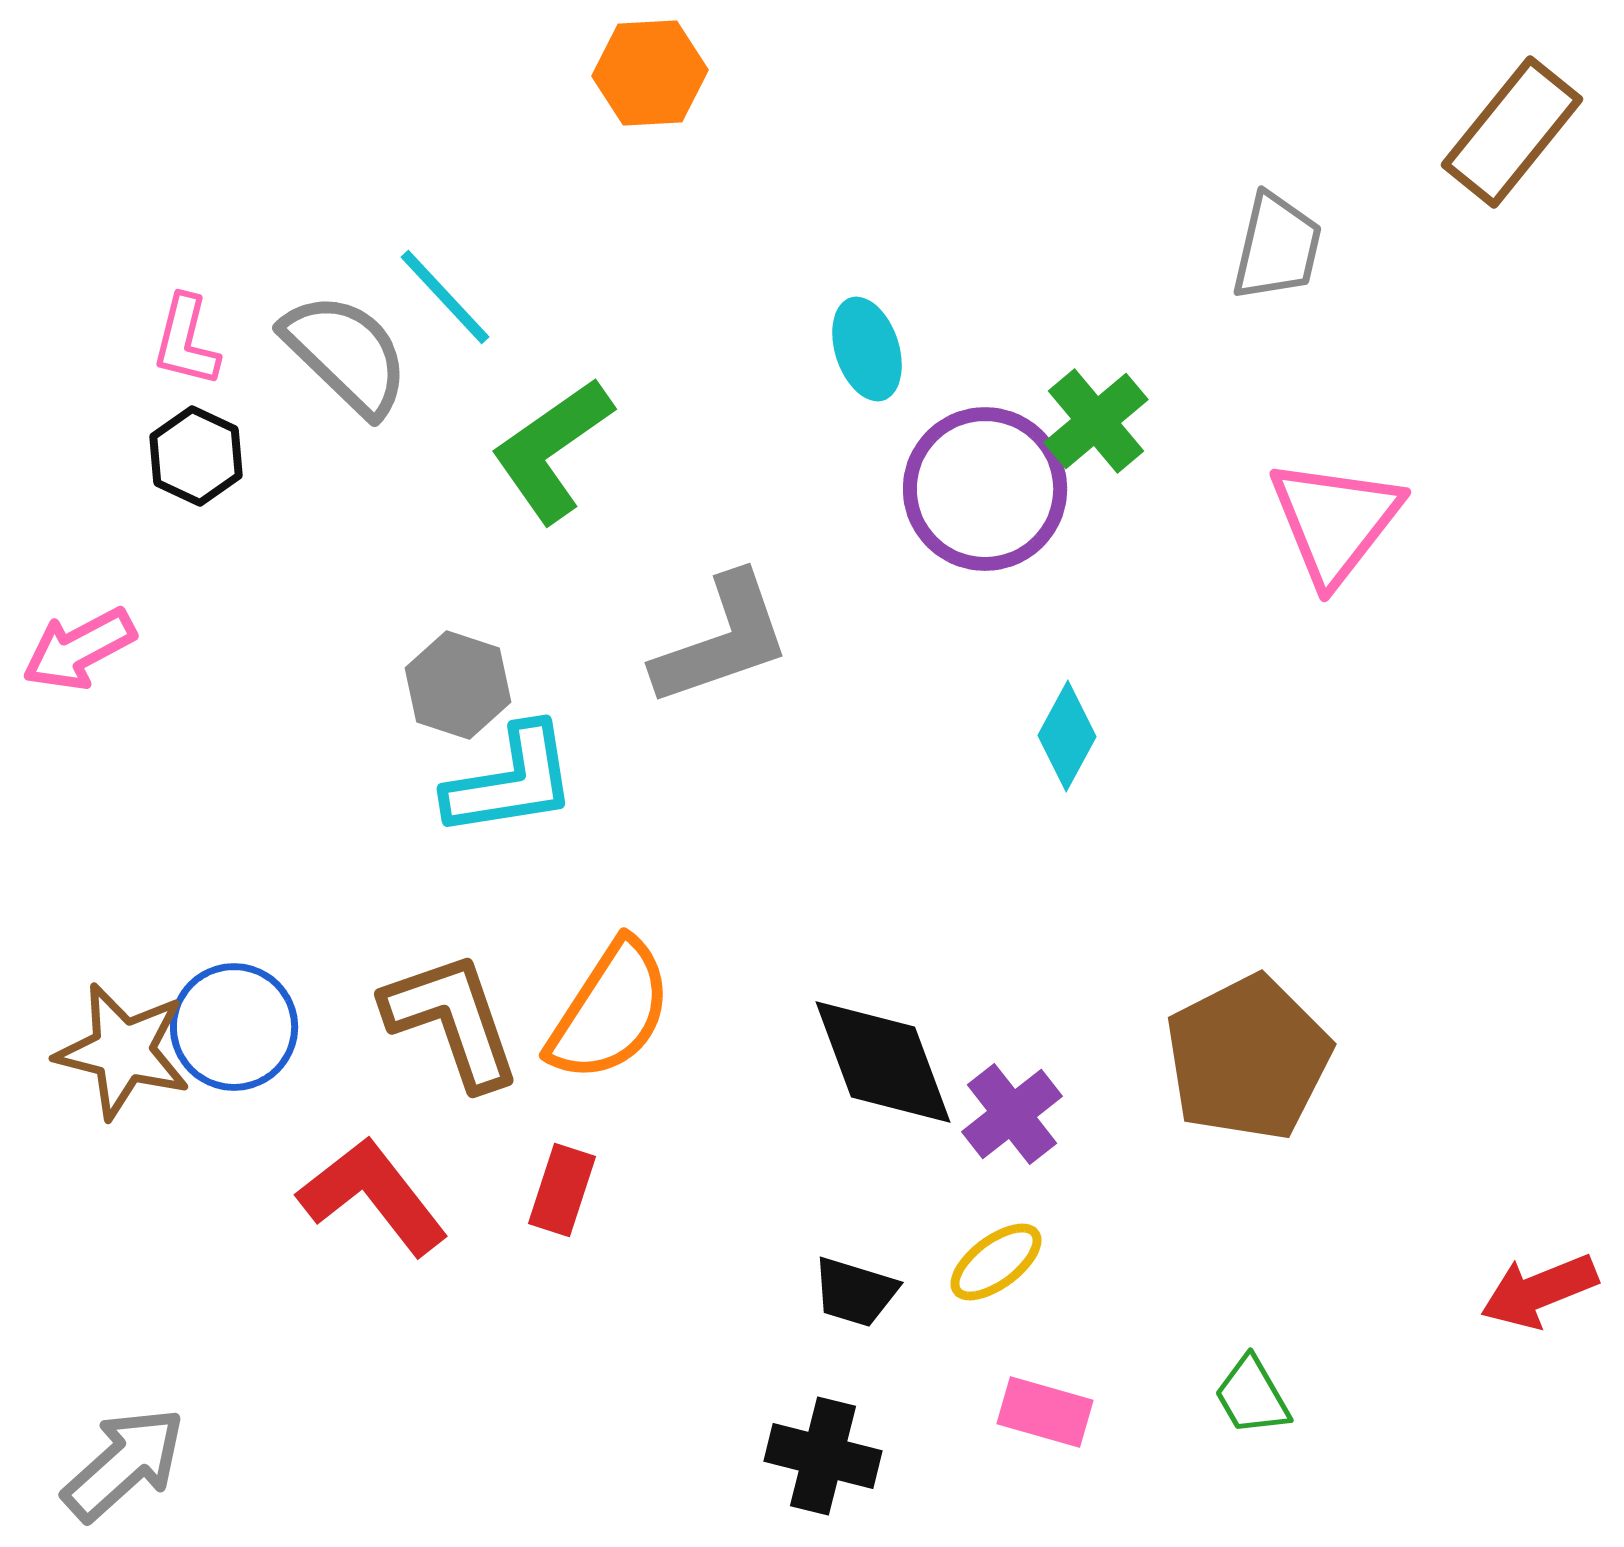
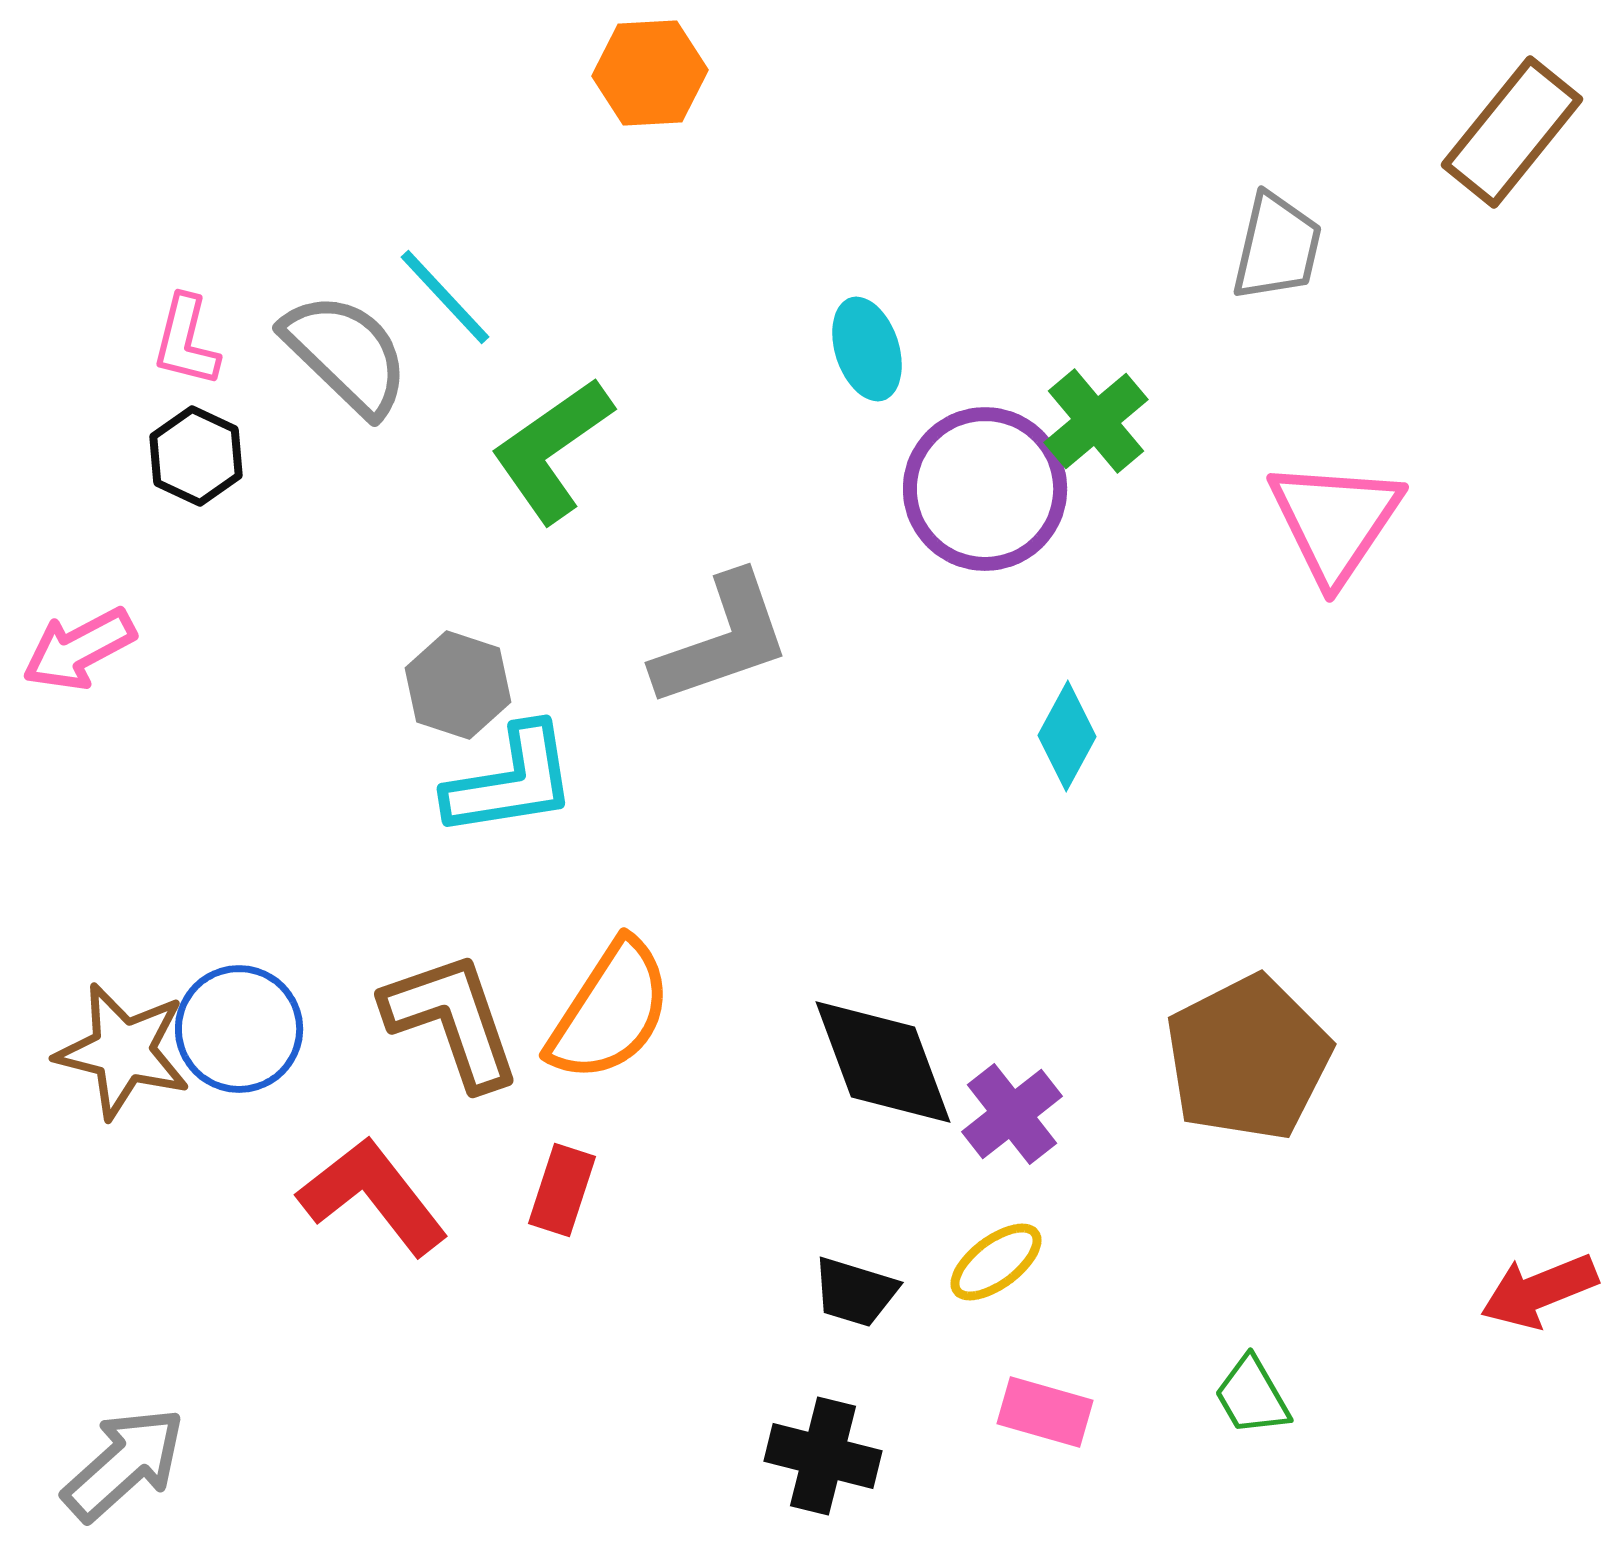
pink triangle: rotated 4 degrees counterclockwise
blue circle: moved 5 px right, 2 px down
